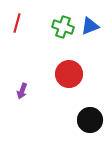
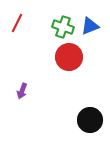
red line: rotated 12 degrees clockwise
red circle: moved 17 px up
